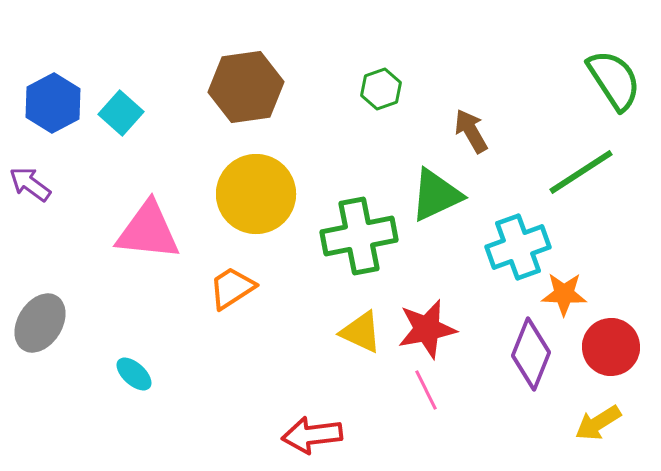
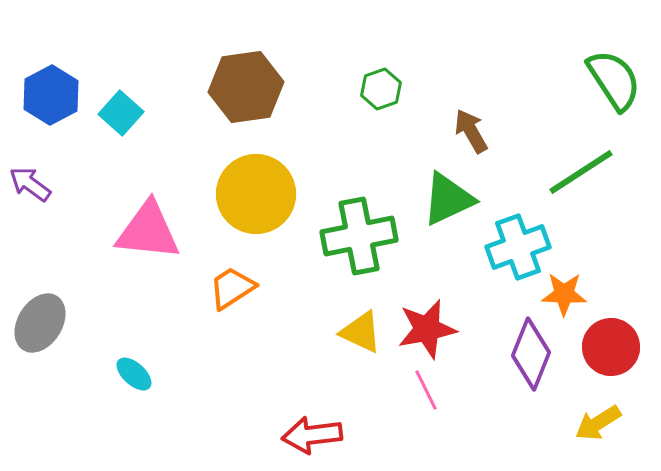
blue hexagon: moved 2 px left, 8 px up
green triangle: moved 12 px right, 4 px down
